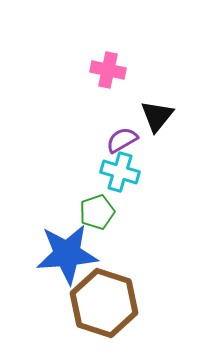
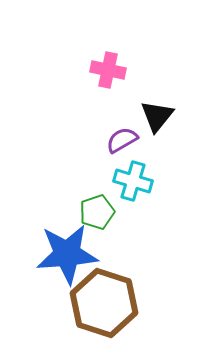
cyan cross: moved 13 px right, 9 px down
